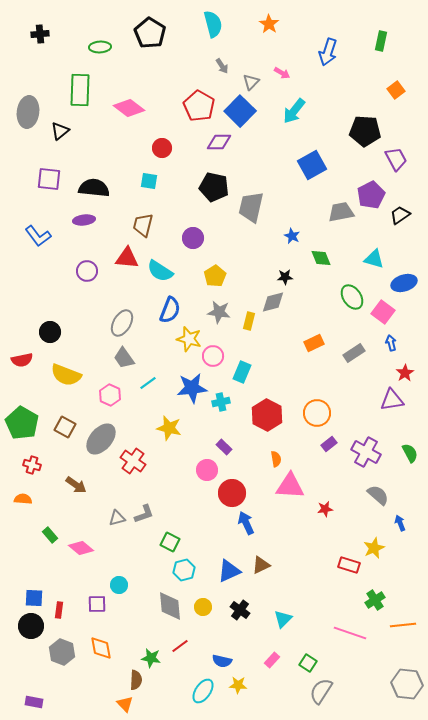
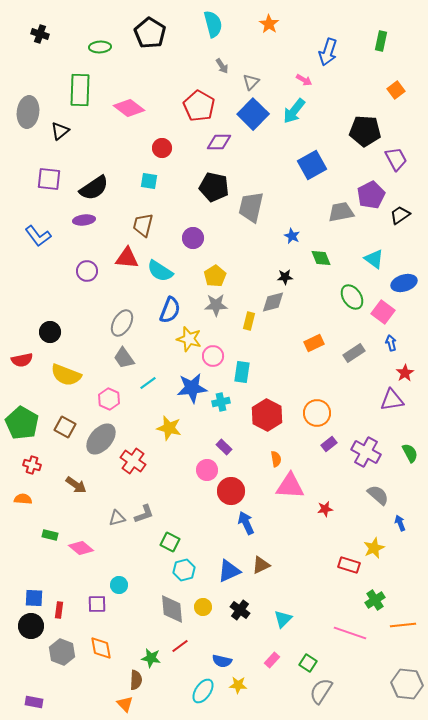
black cross at (40, 34): rotated 24 degrees clockwise
pink arrow at (282, 73): moved 22 px right, 7 px down
blue square at (240, 111): moved 13 px right, 3 px down
black semicircle at (94, 188): rotated 140 degrees clockwise
cyan triangle at (374, 259): rotated 20 degrees clockwise
gray star at (219, 312): moved 3 px left, 7 px up; rotated 10 degrees counterclockwise
cyan rectangle at (242, 372): rotated 15 degrees counterclockwise
pink hexagon at (110, 395): moved 1 px left, 4 px down
red circle at (232, 493): moved 1 px left, 2 px up
green rectangle at (50, 535): rotated 35 degrees counterclockwise
gray diamond at (170, 606): moved 2 px right, 3 px down
